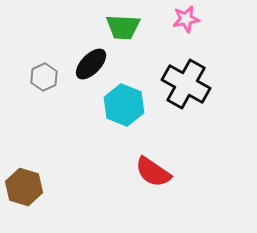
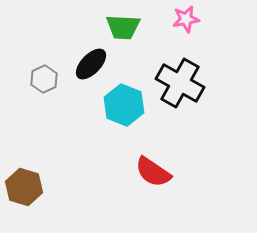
gray hexagon: moved 2 px down
black cross: moved 6 px left, 1 px up
